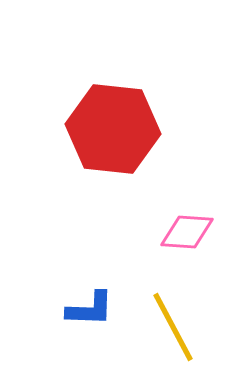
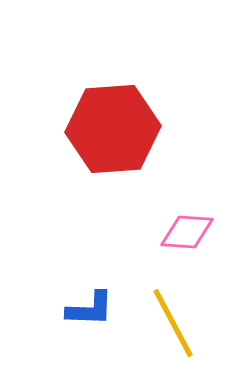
red hexagon: rotated 10 degrees counterclockwise
yellow line: moved 4 px up
